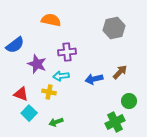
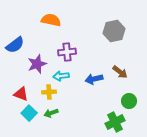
gray hexagon: moved 3 px down
purple star: rotated 30 degrees clockwise
brown arrow: rotated 84 degrees clockwise
yellow cross: rotated 16 degrees counterclockwise
green arrow: moved 5 px left, 9 px up
